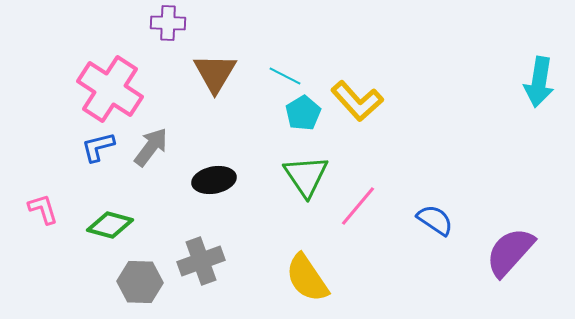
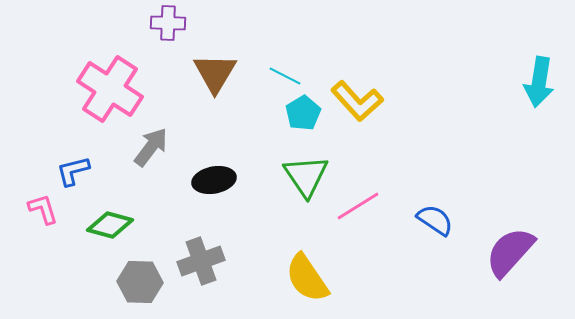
blue L-shape: moved 25 px left, 24 px down
pink line: rotated 18 degrees clockwise
